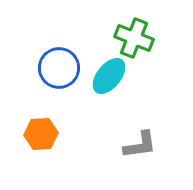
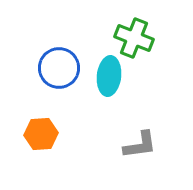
cyan ellipse: rotated 33 degrees counterclockwise
